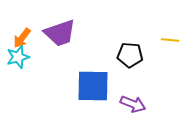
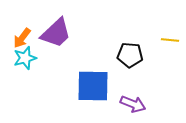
purple trapezoid: moved 4 px left; rotated 24 degrees counterclockwise
cyan star: moved 7 px right, 1 px down
